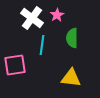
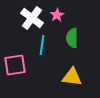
yellow triangle: moved 1 px right, 1 px up
